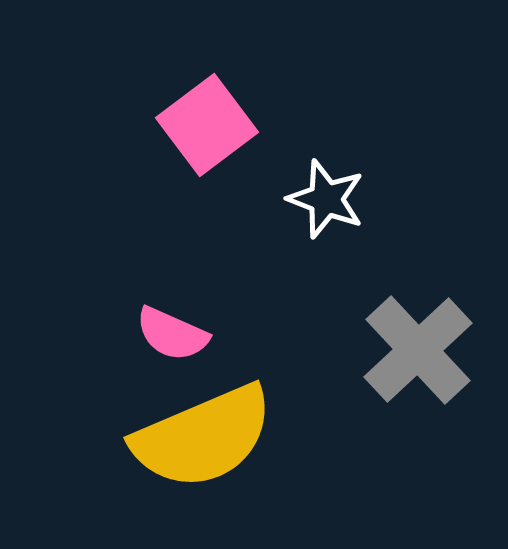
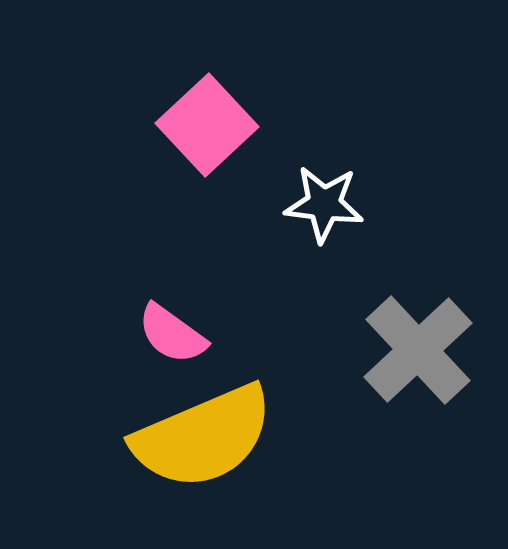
pink square: rotated 6 degrees counterclockwise
white star: moved 2 px left, 5 px down; rotated 14 degrees counterclockwise
pink semicircle: rotated 12 degrees clockwise
